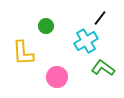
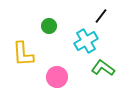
black line: moved 1 px right, 2 px up
green circle: moved 3 px right
yellow L-shape: moved 1 px down
